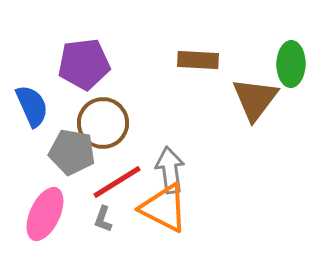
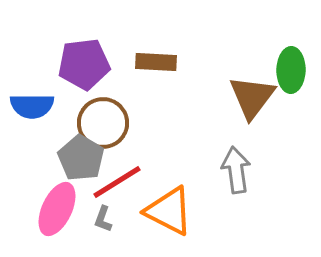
brown rectangle: moved 42 px left, 2 px down
green ellipse: moved 6 px down
brown triangle: moved 3 px left, 2 px up
blue semicircle: rotated 114 degrees clockwise
gray pentagon: moved 9 px right, 6 px down; rotated 21 degrees clockwise
gray arrow: moved 66 px right
orange triangle: moved 5 px right, 3 px down
pink ellipse: moved 12 px right, 5 px up
